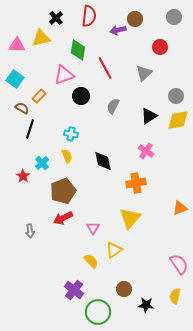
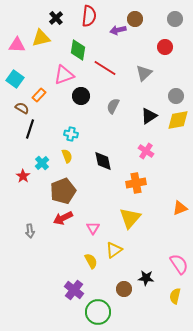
gray circle at (174, 17): moved 1 px right, 2 px down
red circle at (160, 47): moved 5 px right
red line at (105, 68): rotated 30 degrees counterclockwise
orange rectangle at (39, 96): moved 1 px up
yellow semicircle at (91, 261): rotated 14 degrees clockwise
black star at (146, 305): moved 27 px up
